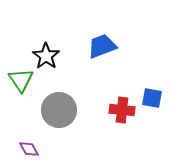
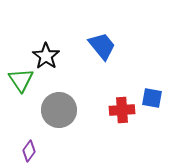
blue trapezoid: rotated 72 degrees clockwise
red cross: rotated 10 degrees counterclockwise
purple diamond: moved 2 px down; rotated 65 degrees clockwise
